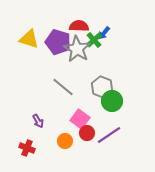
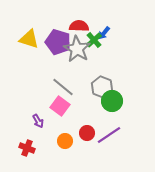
pink square: moved 20 px left, 13 px up
